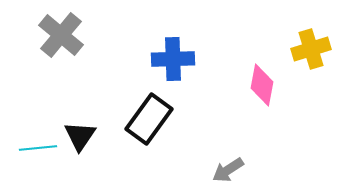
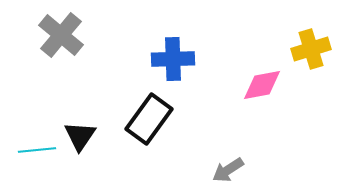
pink diamond: rotated 69 degrees clockwise
cyan line: moved 1 px left, 2 px down
